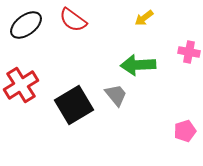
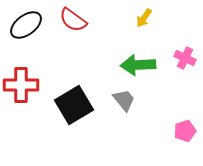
yellow arrow: rotated 18 degrees counterclockwise
pink cross: moved 4 px left, 6 px down; rotated 15 degrees clockwise
red cross: rotated 32 degrees clockwise
gray trapezoid: moved 8 px right, 5 px down
